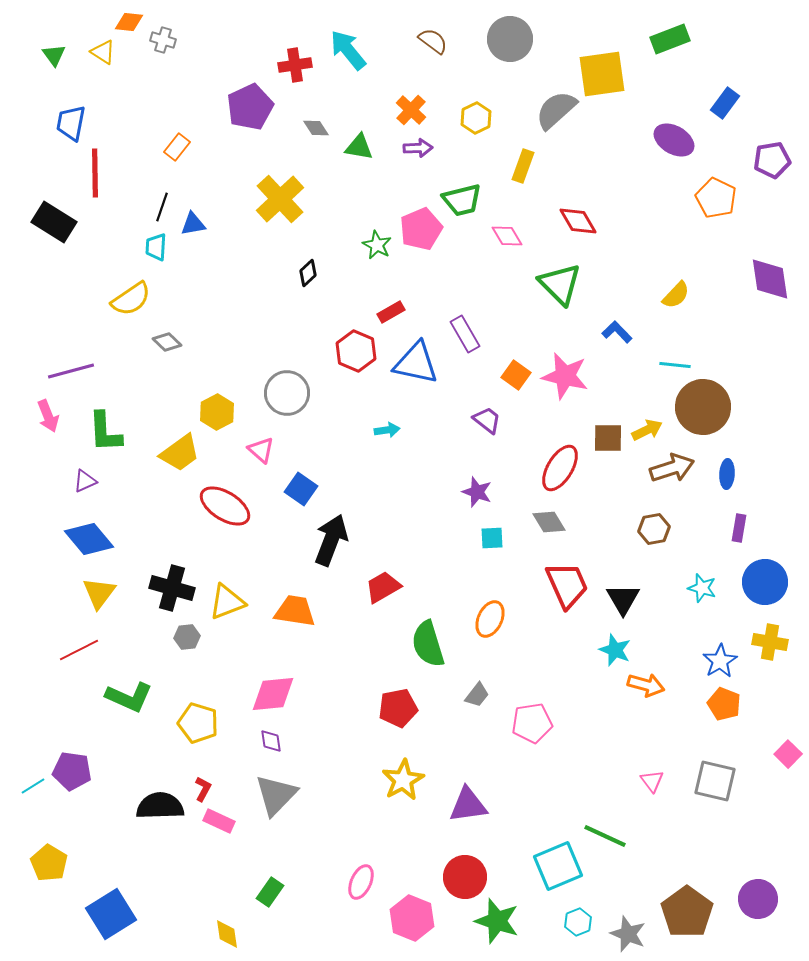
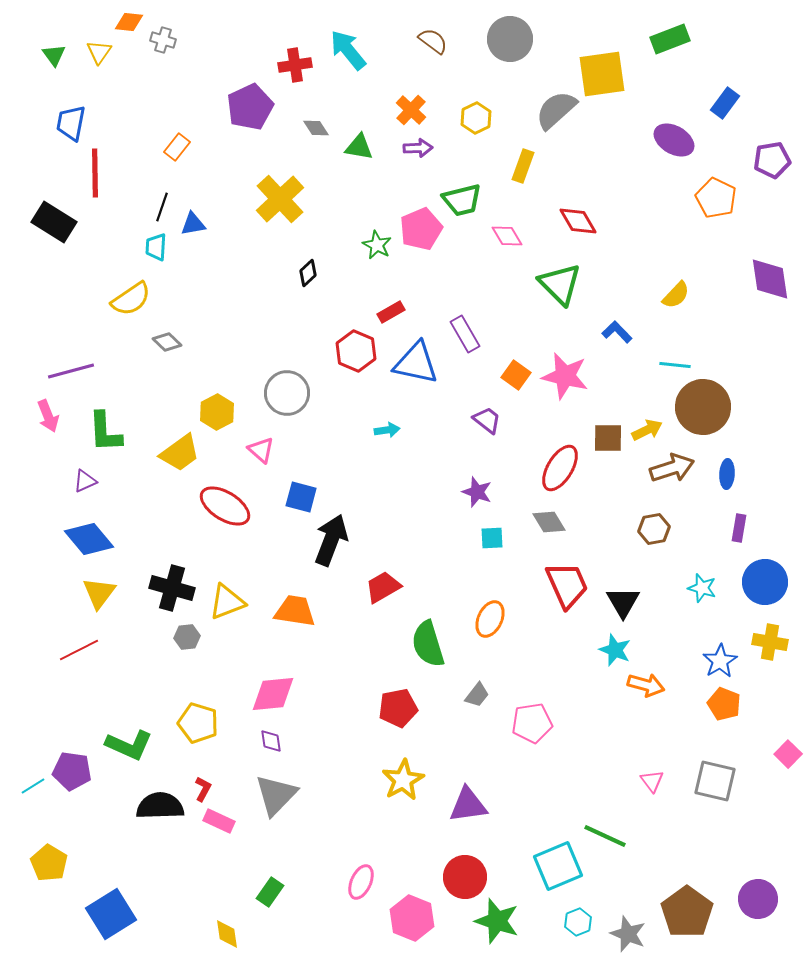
yellow triangle at (103, 52): moved 4 px left; rotated 32 degrees clockwise
blue square at (301, 489): moved 8 px down; rotated 20 degrees counterclockwise
black triangle at (623, 599): moved 3 px down
green L-shape at (129, 697): moved 48 px down
